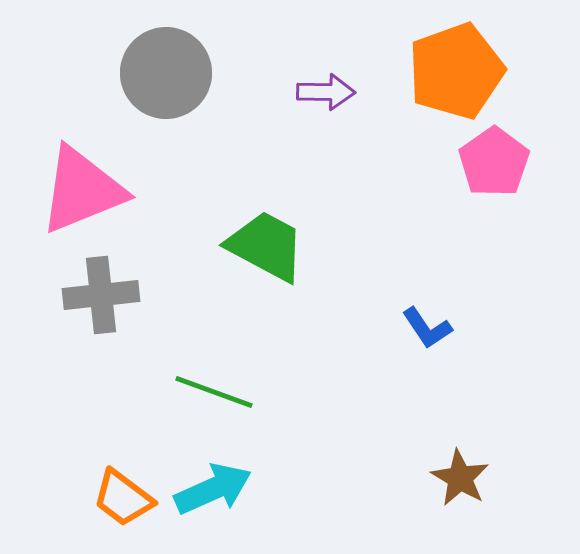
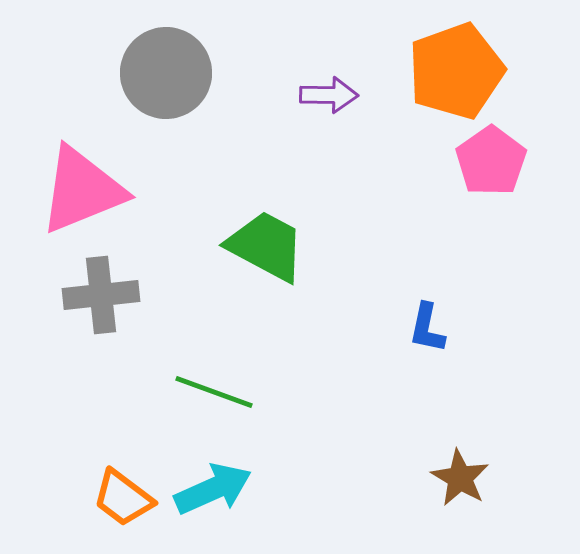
purple arrow: moved 3 px right, 3 px down
pink pentagon: moved 3 px left, 1 px up
blue L-shape: rotated 46 degrees clockwise
